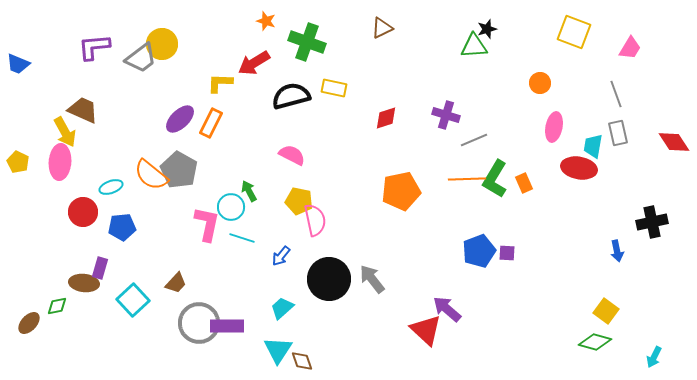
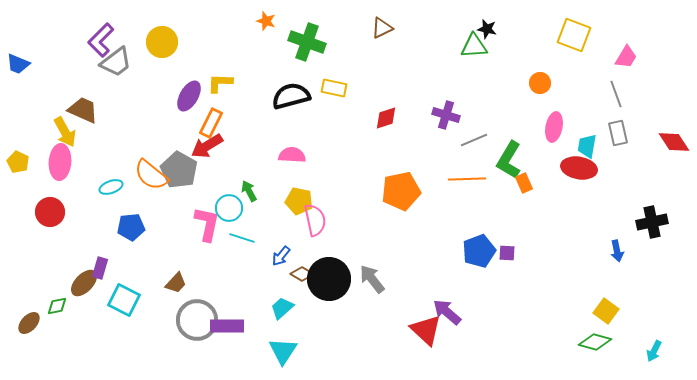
black star at (487, 29): rotated 30 degrees clockwise
yellow square at (574, 32): moved 3 px down
yellow circle at (162, 44): moved 2 px up
purple L-shape at (94, 47): moved 7 px right, 7 px up; rotated 40 degrees counterclockwise
pink trapezoid at (630, 48): moved 4 px left, 9 px down
gray trapezoid at (141, 58): moved 25 px left, 4 px down
red arrow at (254, 63): moved 47 px left, 83 px down
purple ellipse at (180, 119): moved 9 px right, 23 px up; rotated 16 degrees counterclockwise
cyan trapezoid at (593, 146): moved 6 px left
pink semicircle at (292, 155): rotated 24 degrees counterclockwise
green L-shape at (495, 179): moved 14 px right, 19 px up
cyan circle at (231, 207): moved 2 px left, 1 px down
red circle at (83, 212): moved 33 px left
blue pentagon at (122, 227): moved 9 px right
brown ellipse at (84, 283): rotated 52 degrees counterclockwise
cyan square at (133, 300): moved 9 px left; rotated 20 degrees counterclockwise
purple arrow at (447, 309): moved 3 px down
gray circle at (199, 323): moved 2 px left, 3 px up
cyan triangle at (278, 350): moved 5 px right, 1 px down
cyan arrow at (654, 357): moved 6 px up
brown diamond at (302, 361): moved 87 px up; rotated 40 degrees counterclockwise
